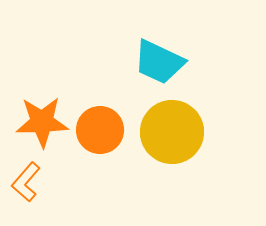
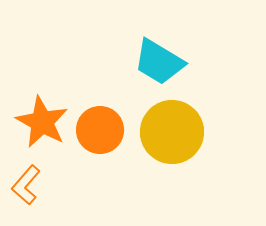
cyan trapezoid: rotated 6 degrees clockwise
orange star: rotated 30 degrees clockwise
orange L-shape: moved 3 px down
